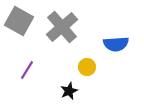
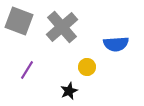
gray square: rotated 8 degrees counterclockwise
